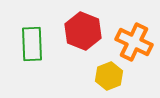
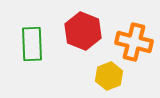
orange cross: rotated 12 degrees counterclockwise
